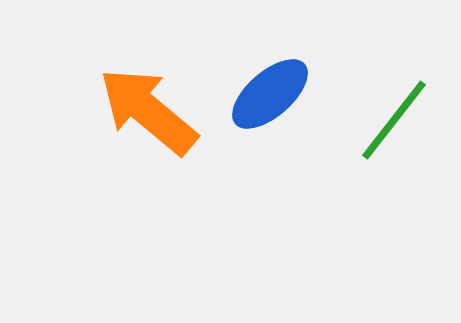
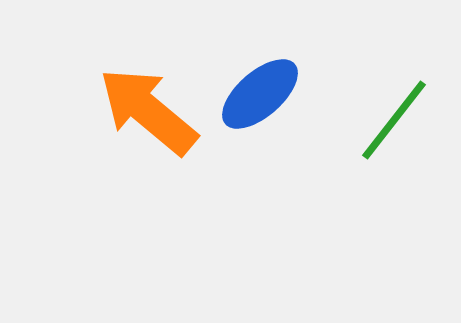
blue ellipse: moved 10 px left
